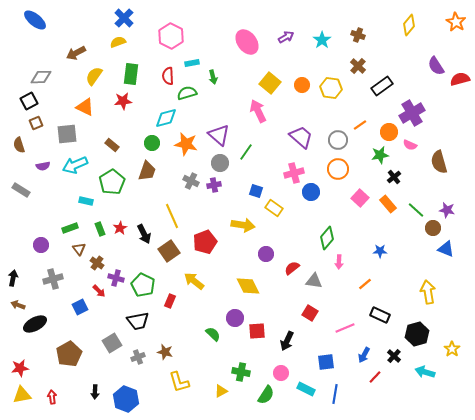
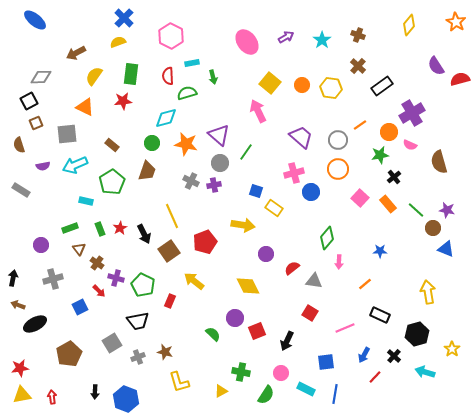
red square at (257, 331): rotated 18 degrees counterclockwise
